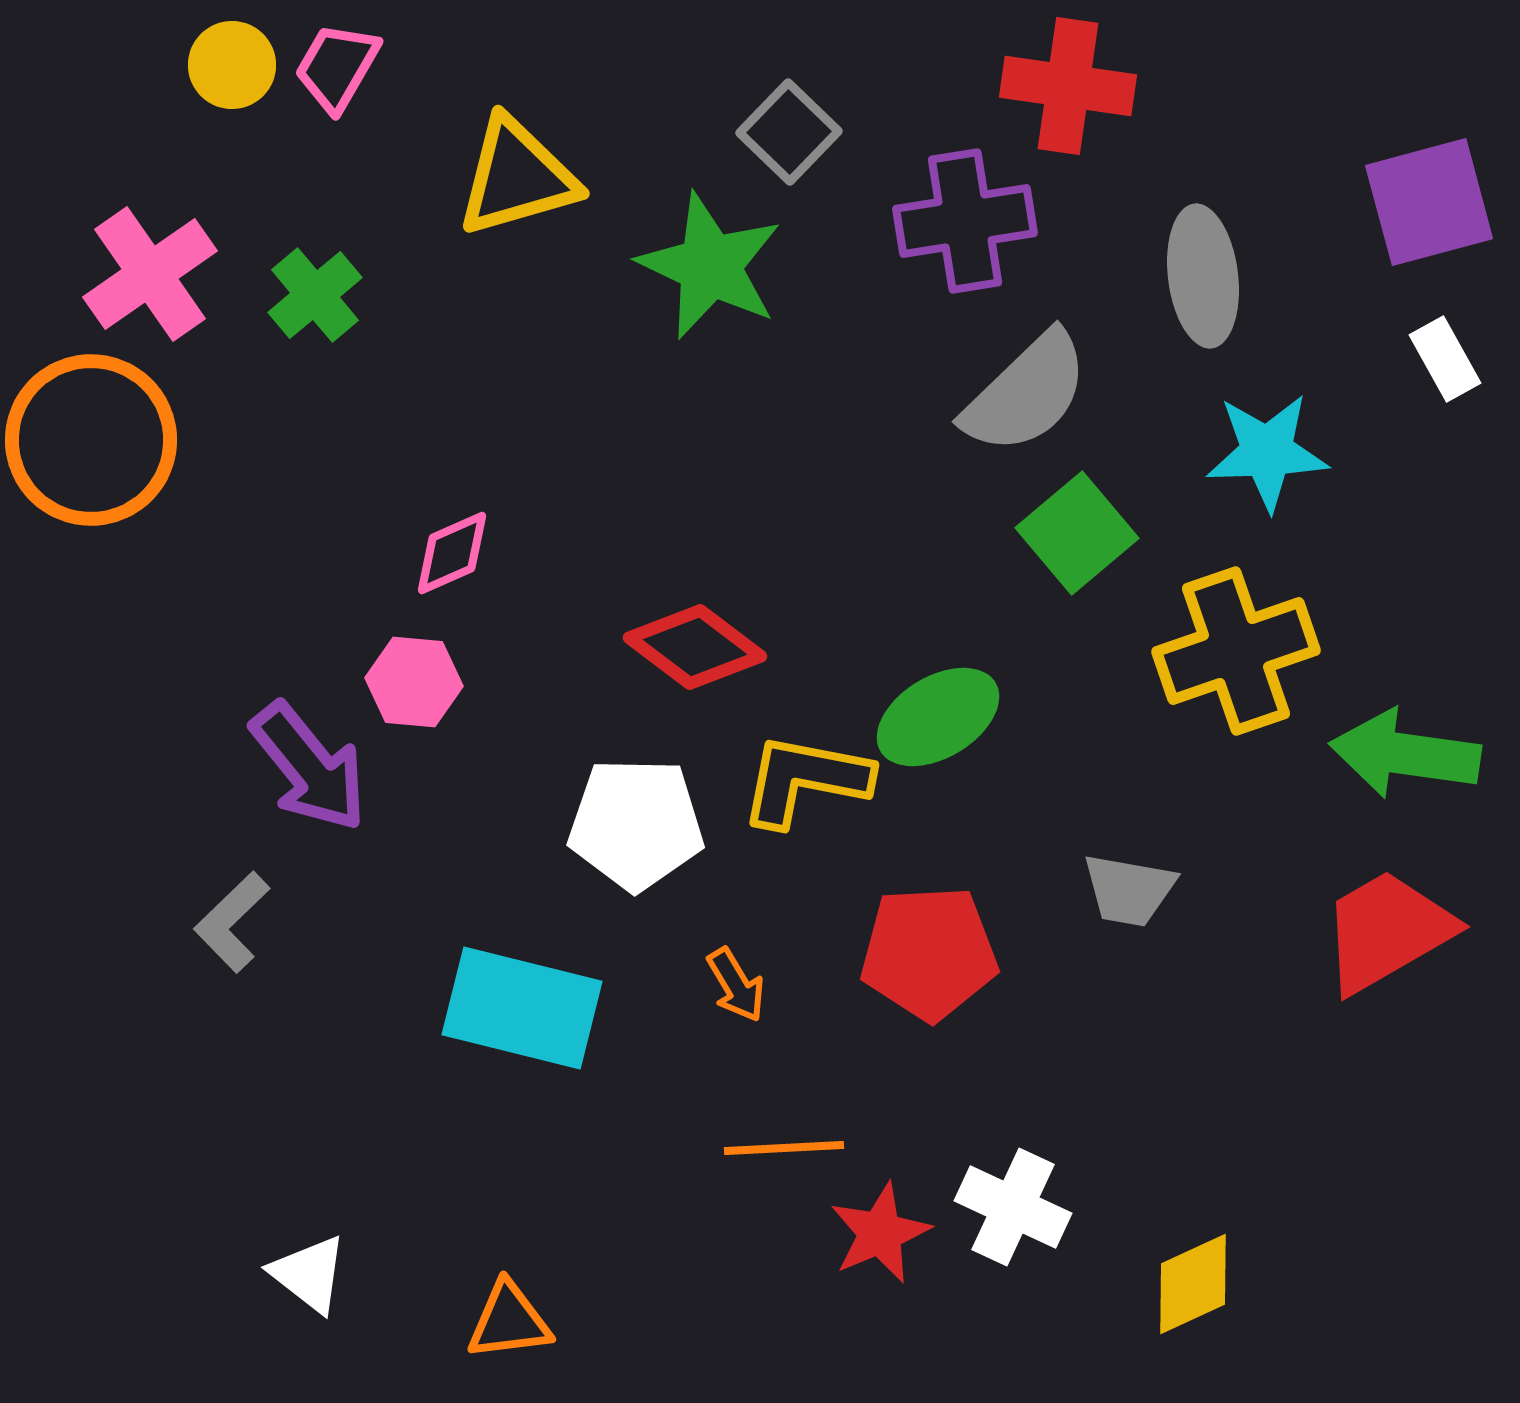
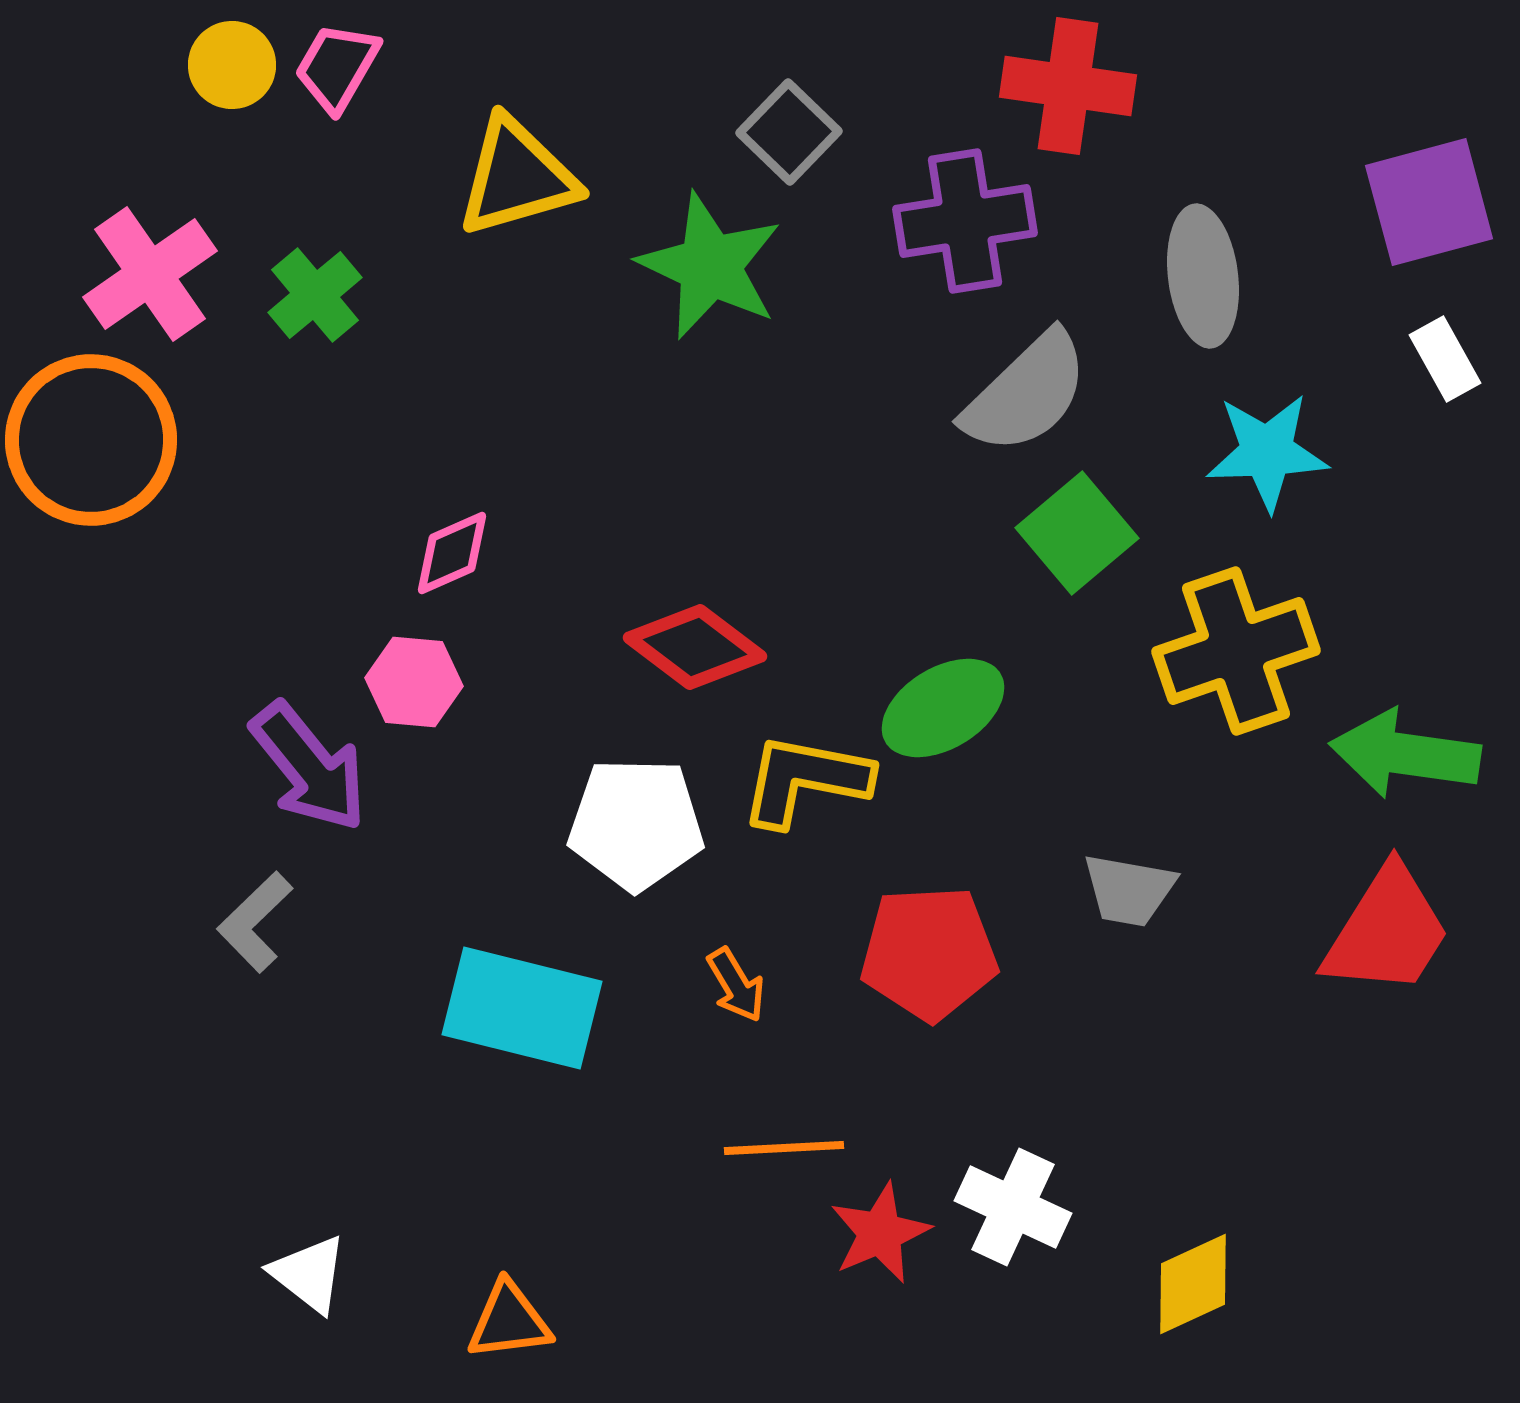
green ellipse: moved 5 px right, 9 px up
gray L-shape: moved 23 px right
red trapezoid: rotated 152 degrees clockwise
